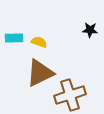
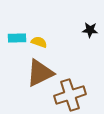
cyan rectangle: moved 3 px right
